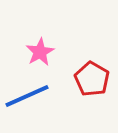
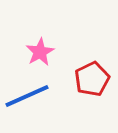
red pentagon: rotated 16 degrees clockwise
